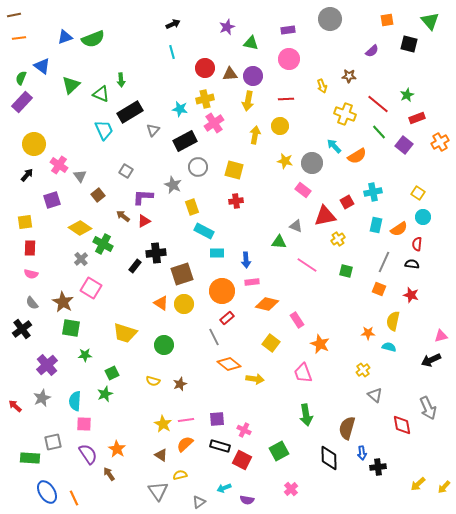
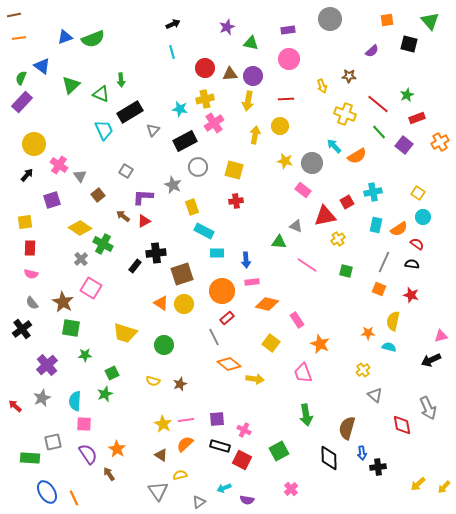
red semicircle at (417, 244): rotated 120 degrees clockwise
